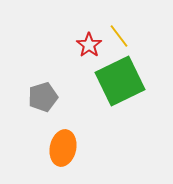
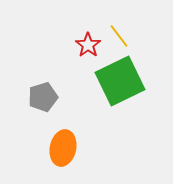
red star: moved 1 px left
